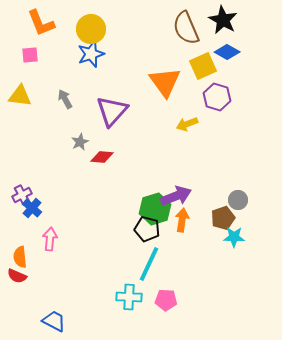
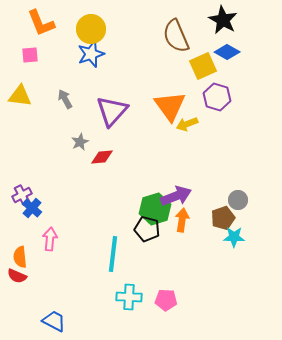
brown semicircle: moved 10 px left, 8 px down
orange triangle: moved 5 px right, 24 px down
red diamond: rotated 10 degrees counterclockwise
cyan line: moved 36 px left, 10 px up; rotated 18 degrees counterclockwise
